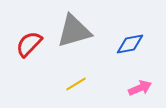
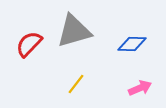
blue diamond: moved 2 px right; rotated 12 degrees clockwise
yellow line: rotated 20 degrees counterclockwise
